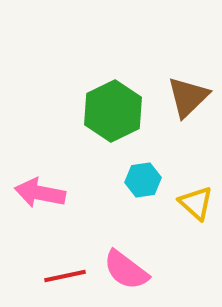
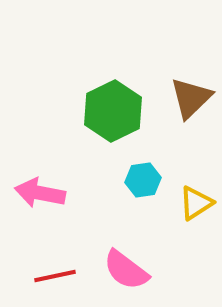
brown triangle: moved 3 px right, 1 px down
yellow triangle: rotated 45 degrees clockwise
red line: moved 10 px left
